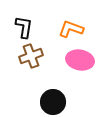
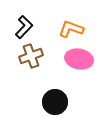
black L-shape: rotated 35 degrees clockwise
pink ellipse: moved 1 px left, 1 px up
black circle: moved 2 px right
